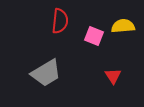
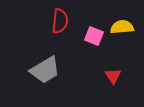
yellow semicircle: moved 1 px left, 1 px down
gray trapezoid: moved 1 px left, 3 px up
